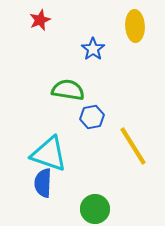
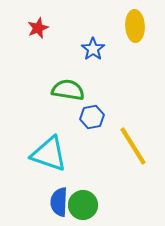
red star: moved 2 px left, 8 px down
blue semicircle: moved 16 px right, 19 px down
green circle: moved 12 px left, 4 px up
